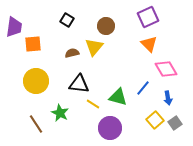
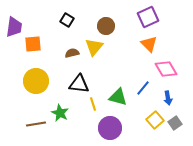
yellow line: rotated 40 degrees clockwise
brown line: rotated 66 degrees counterclockwise
